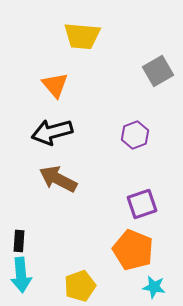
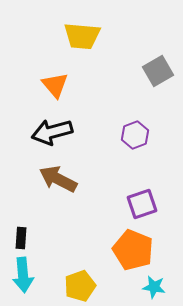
black rectangle: moved 2 px right, 3 px up
cyan arrow: moved 2 px right
